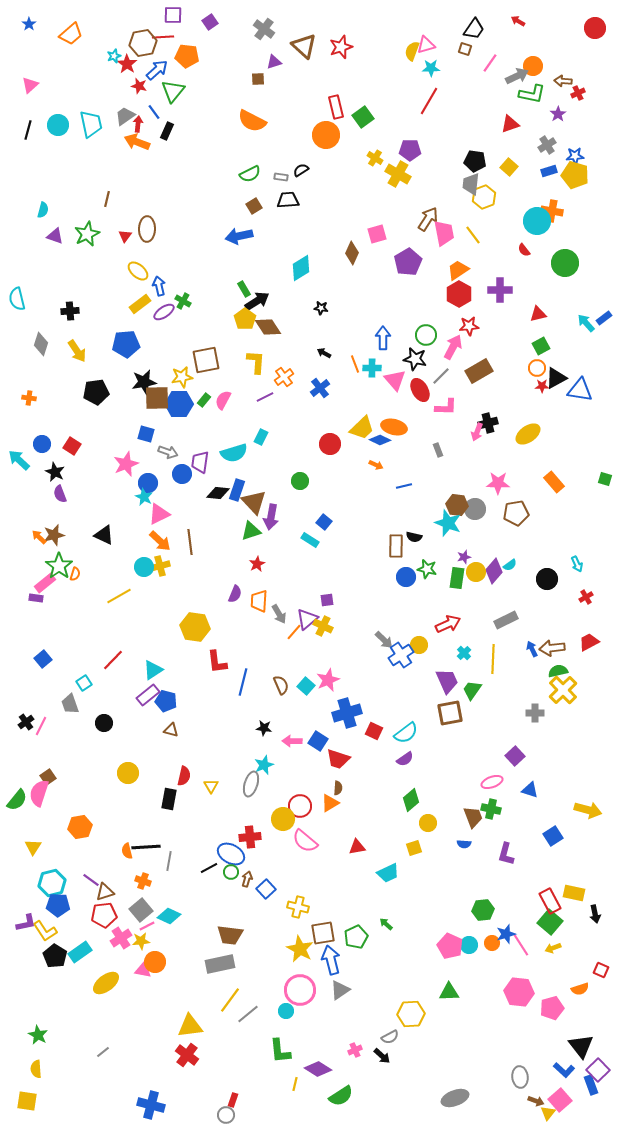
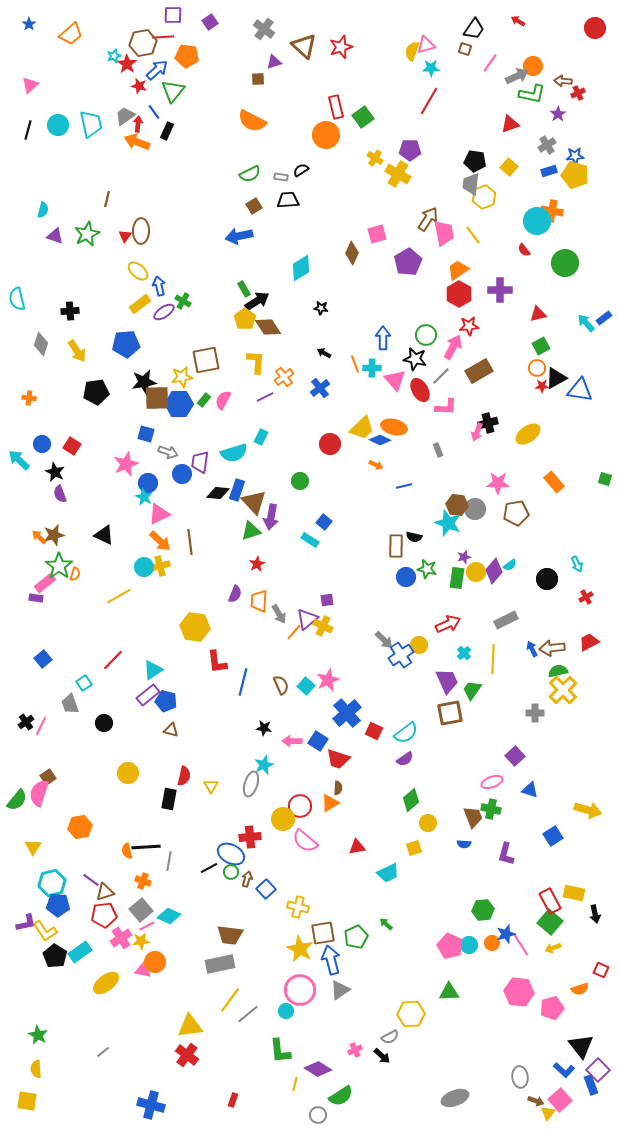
brown ellipse at (147, 229): moved 6 px left, 2 px down
blue cross at (347, 713): rotated 24 degrees counterclockwise
gray circle at (226, 1115): moved 92 px right
